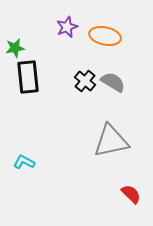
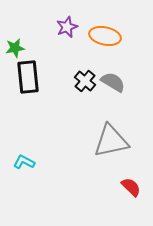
red semicircle: moved 7 px up
